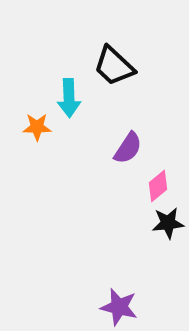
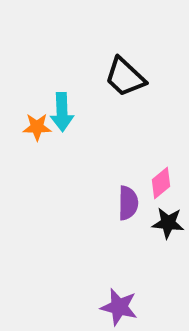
black trapezoid: moved 11 px right, 11 px down
cyan arrow: moved 7 px left, 14 px down
purple semicircle: moved 55 px down; rotated 32 degrees counterclockwise
pink diamond: moved 3 px right, 3 px up
black star: rotated 12 degrees clockwise
